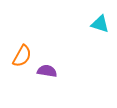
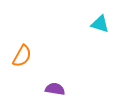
purple semicircle: moved 8 px right, 18 px down
